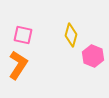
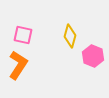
yellow diamond: moved 1 px left, 1 px down
